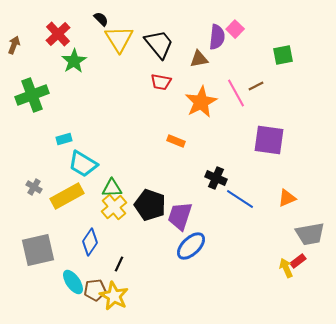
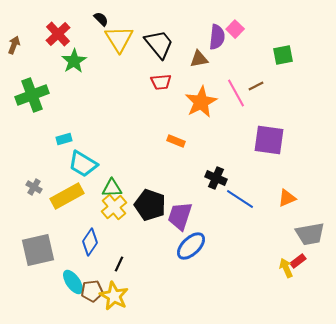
red trapezoid: rotated 15 degrees counterclockwise
brown pentagon: moved 3 px left, 1 px down
